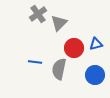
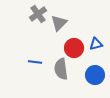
gray semicircle: moved 2 px right; rotated 20 degrees counterclockwise
